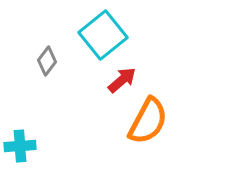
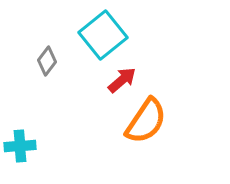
orange semicircle: moved 2 px left; rotated 6 degrees clockwise
